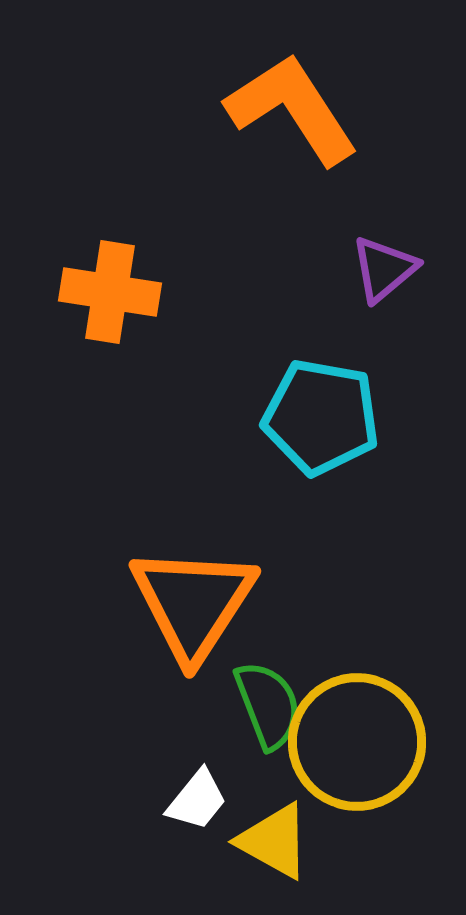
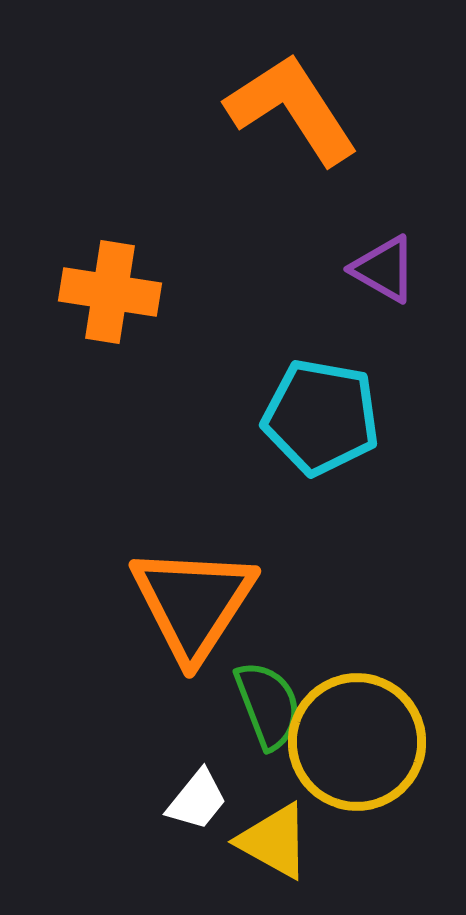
purple triangle: rotated 50 degrees counterclockwise
